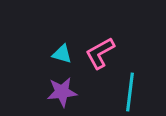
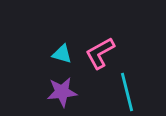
cyan line: moved 3 px left; rotated 21 degrees counterclockwise
